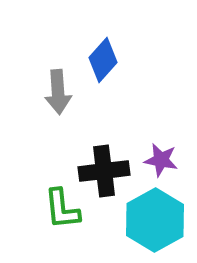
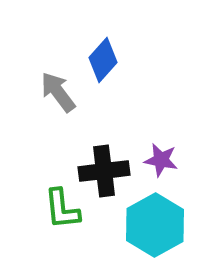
gray arrow: rotated 147 degrees clockwise
cyan hexagon: moved 5 px down
